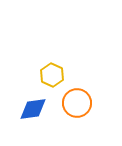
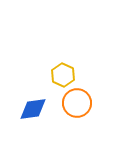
yellow hexagon: moved 11 px right
